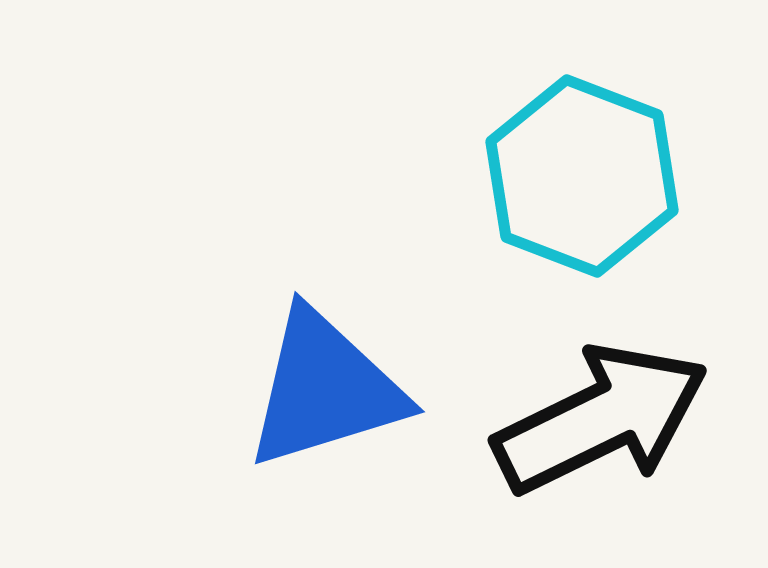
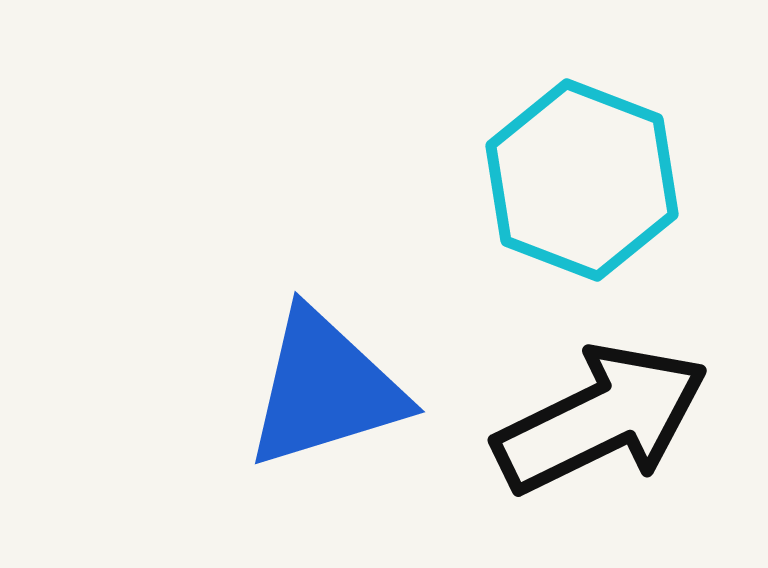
cyan hexagon: moved 4 px down
